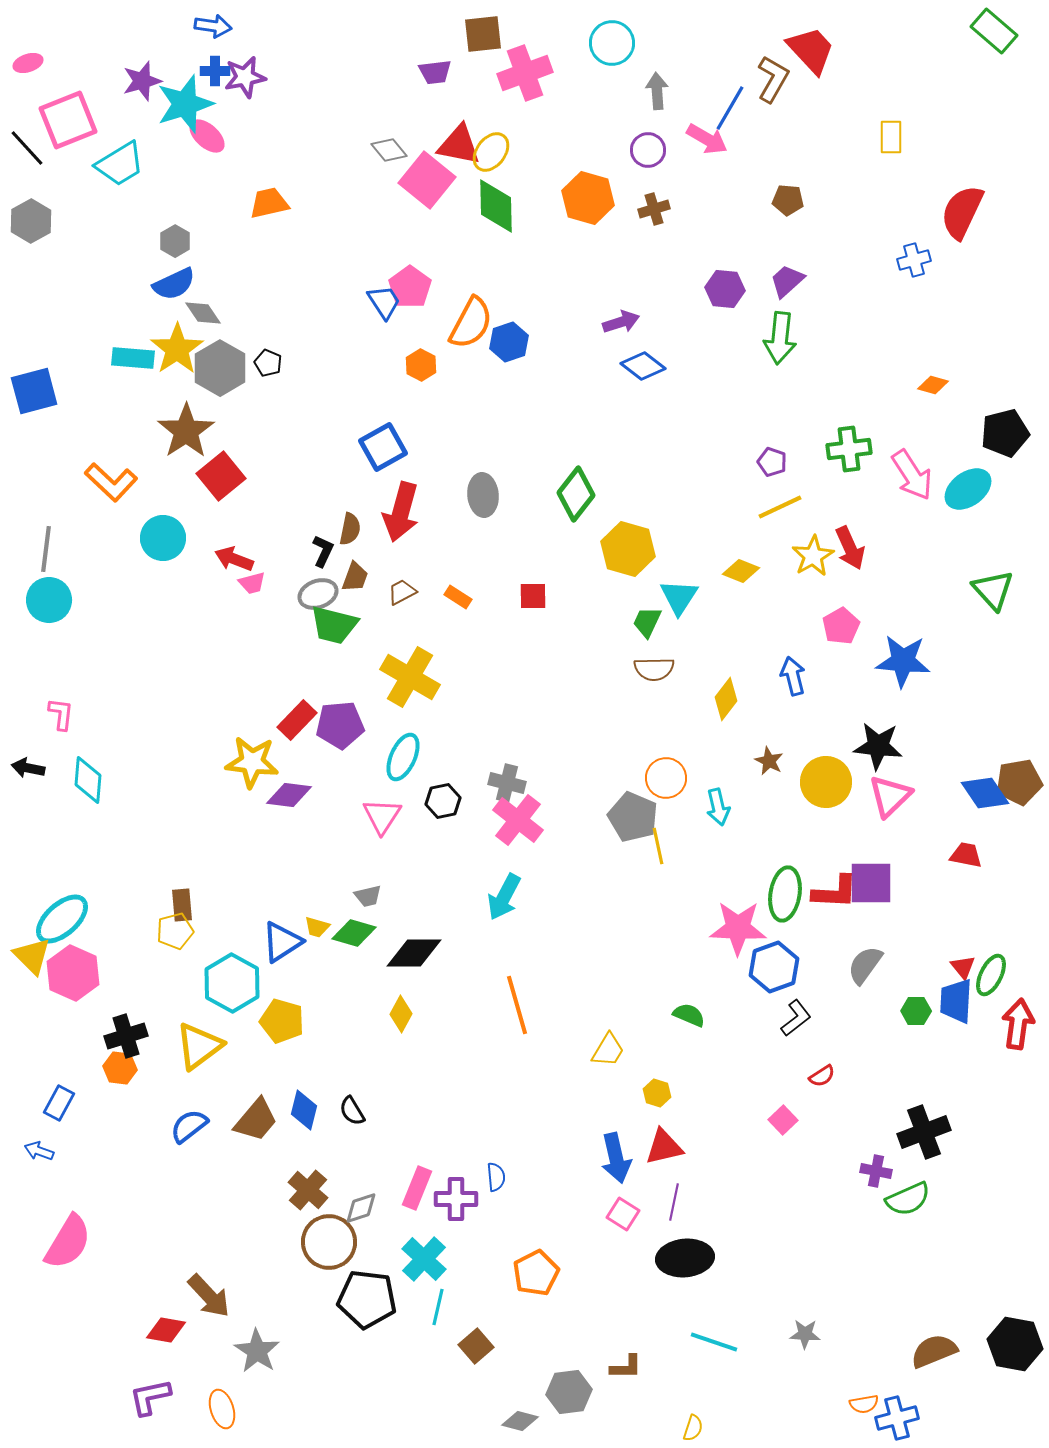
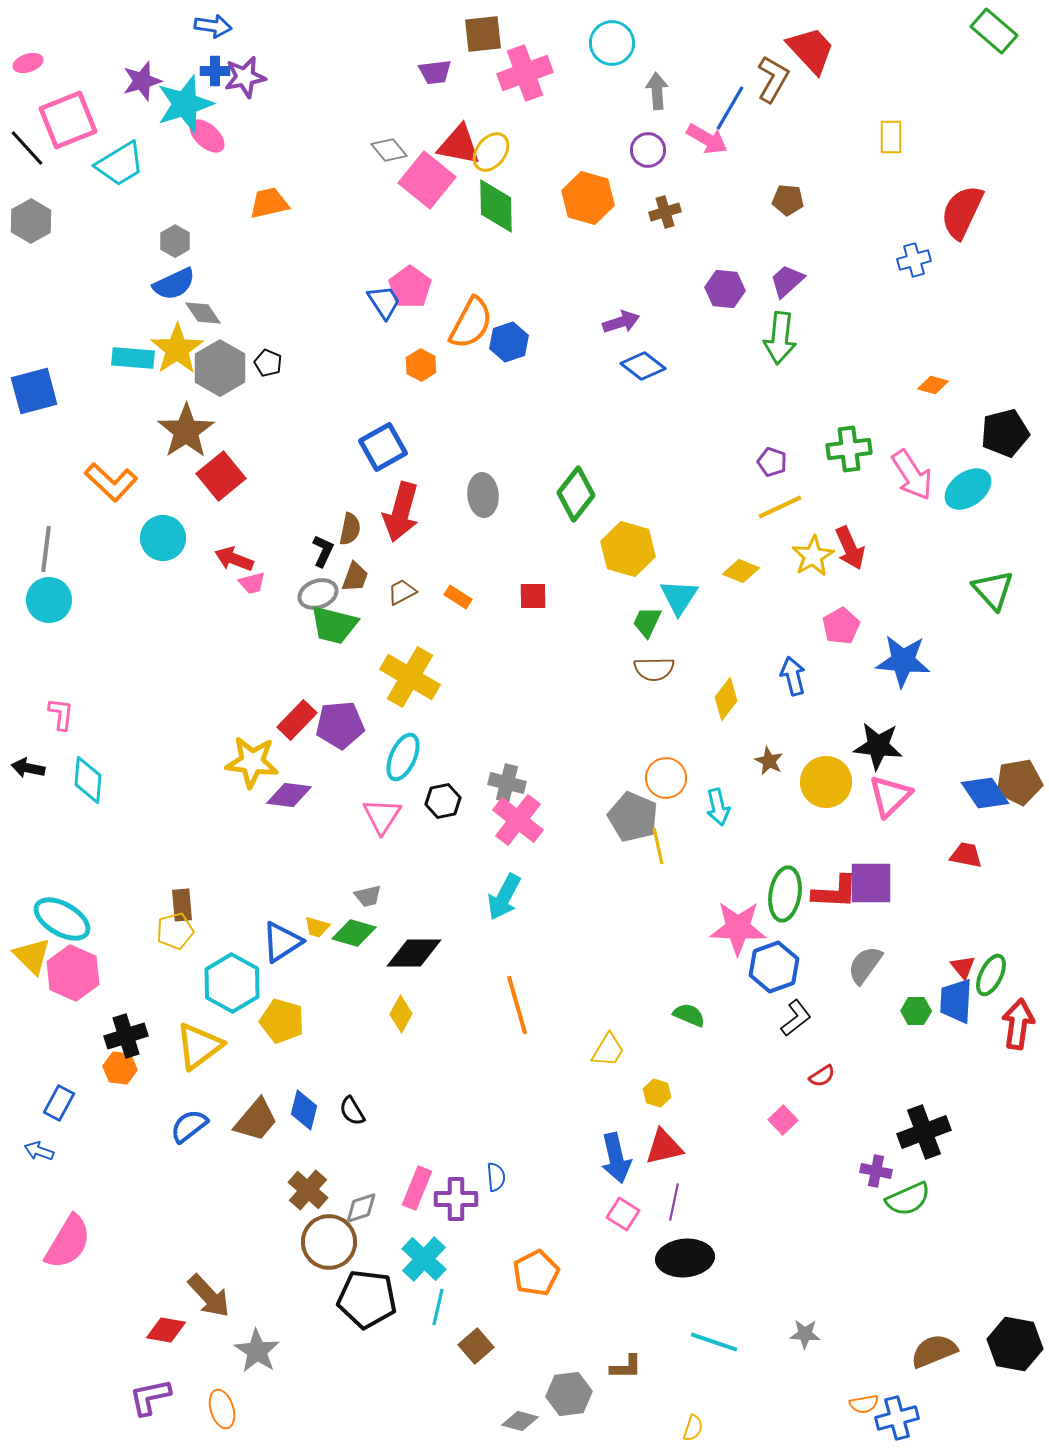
brown cross at (654, 209): moved 11 px right, 3 px down
cyan ellipse at (62, 919): rotated 72 degrees clockwise
gray hexagon at (569, 1392): moved 2 px down
